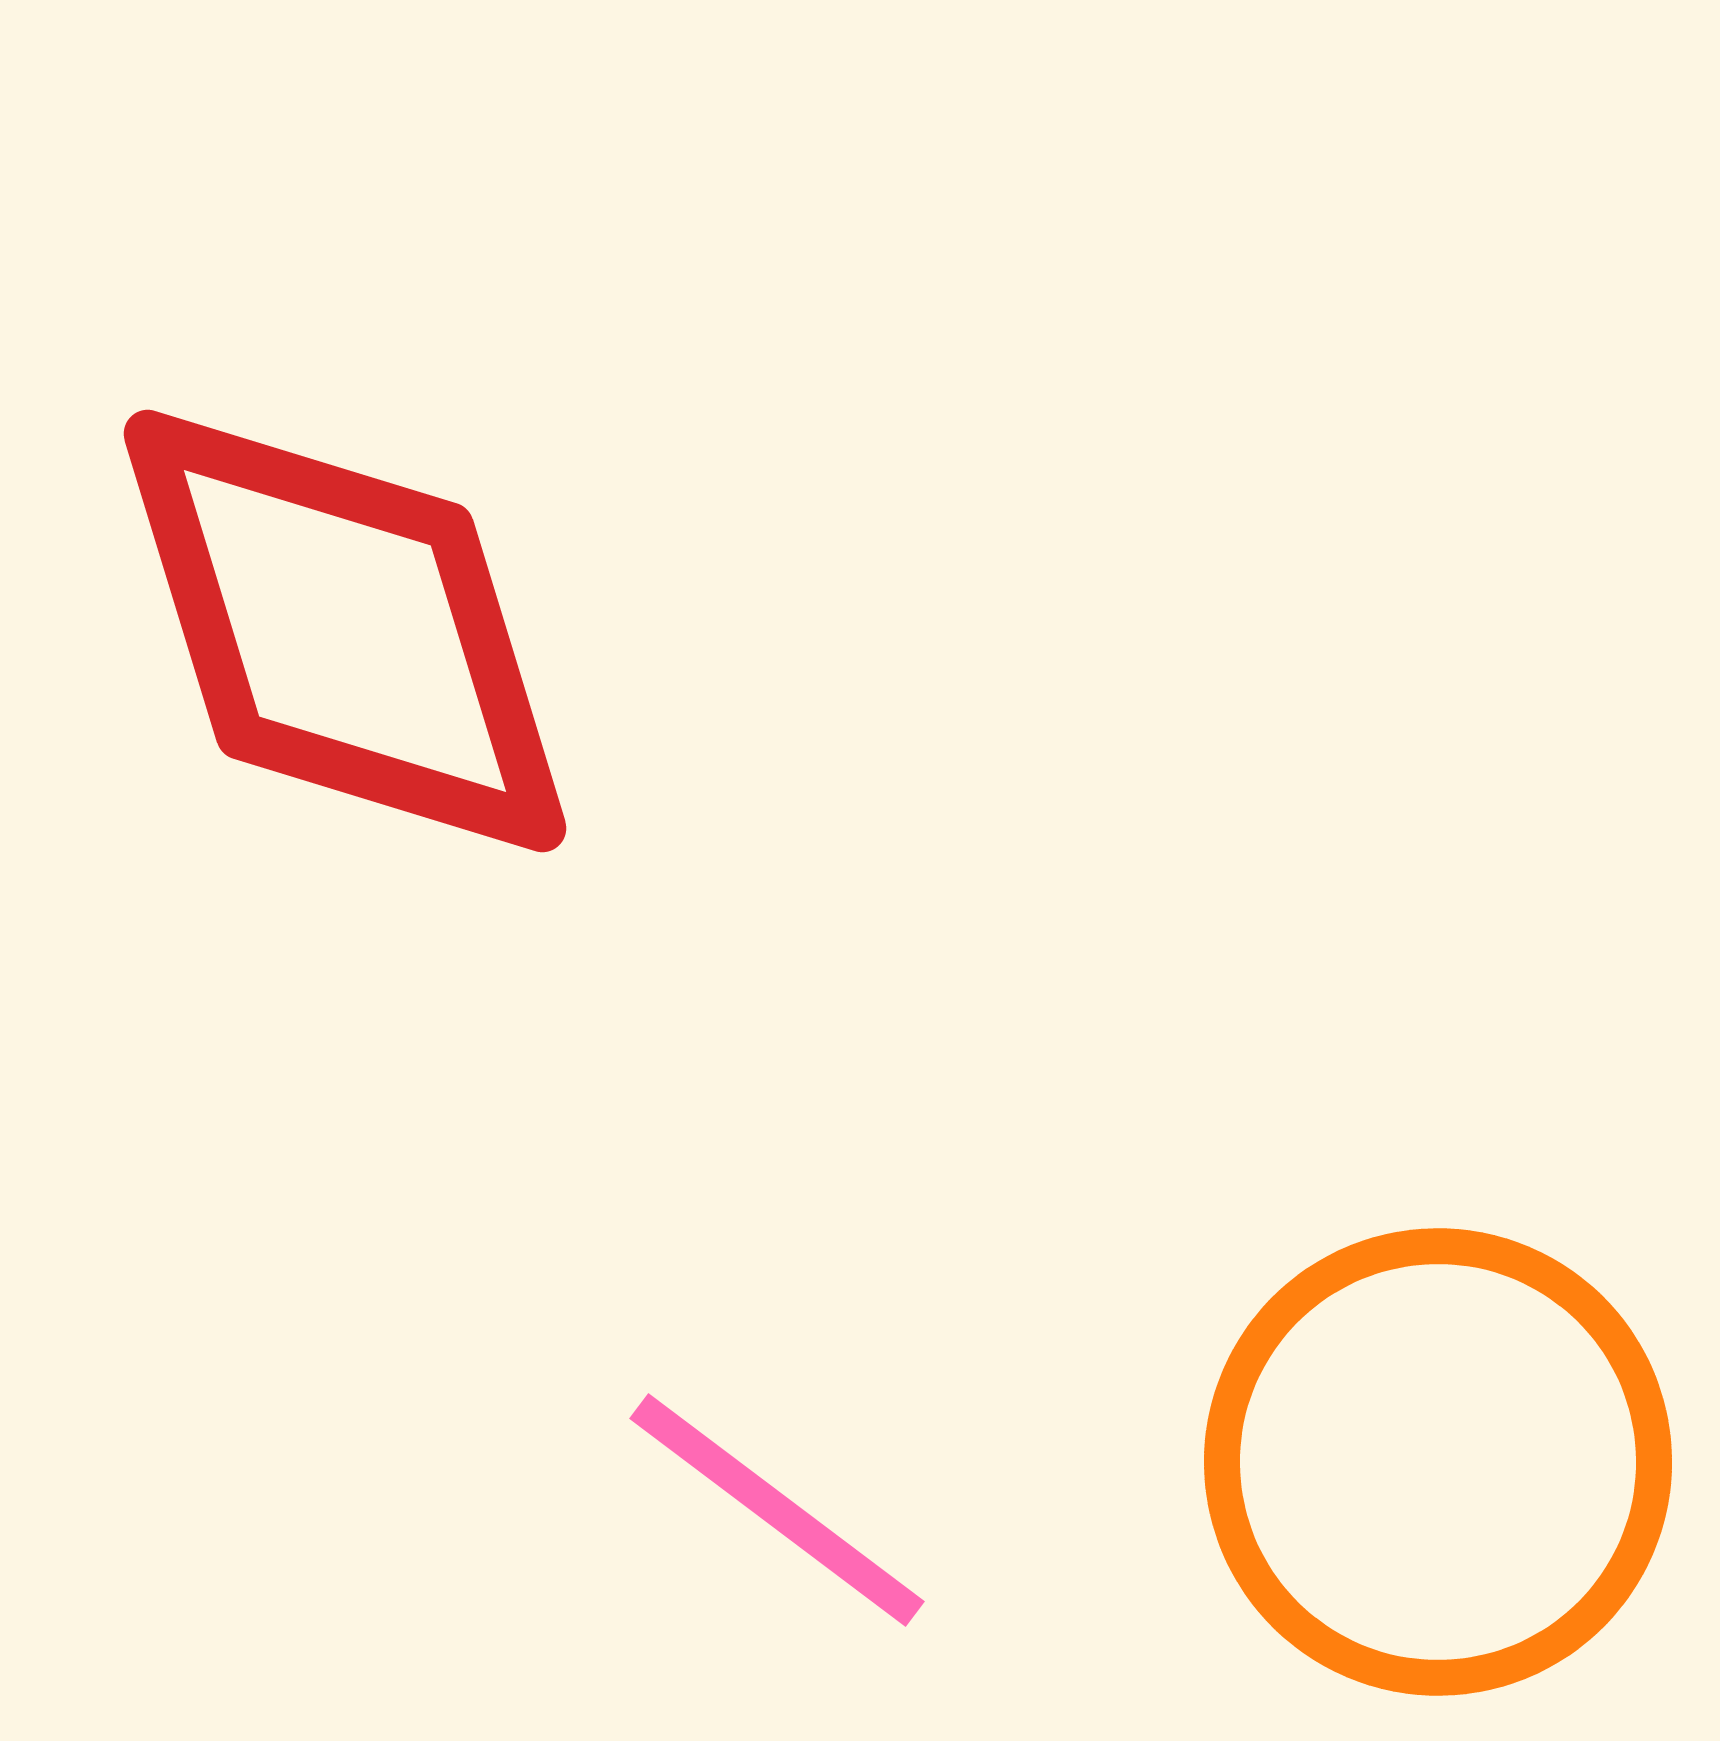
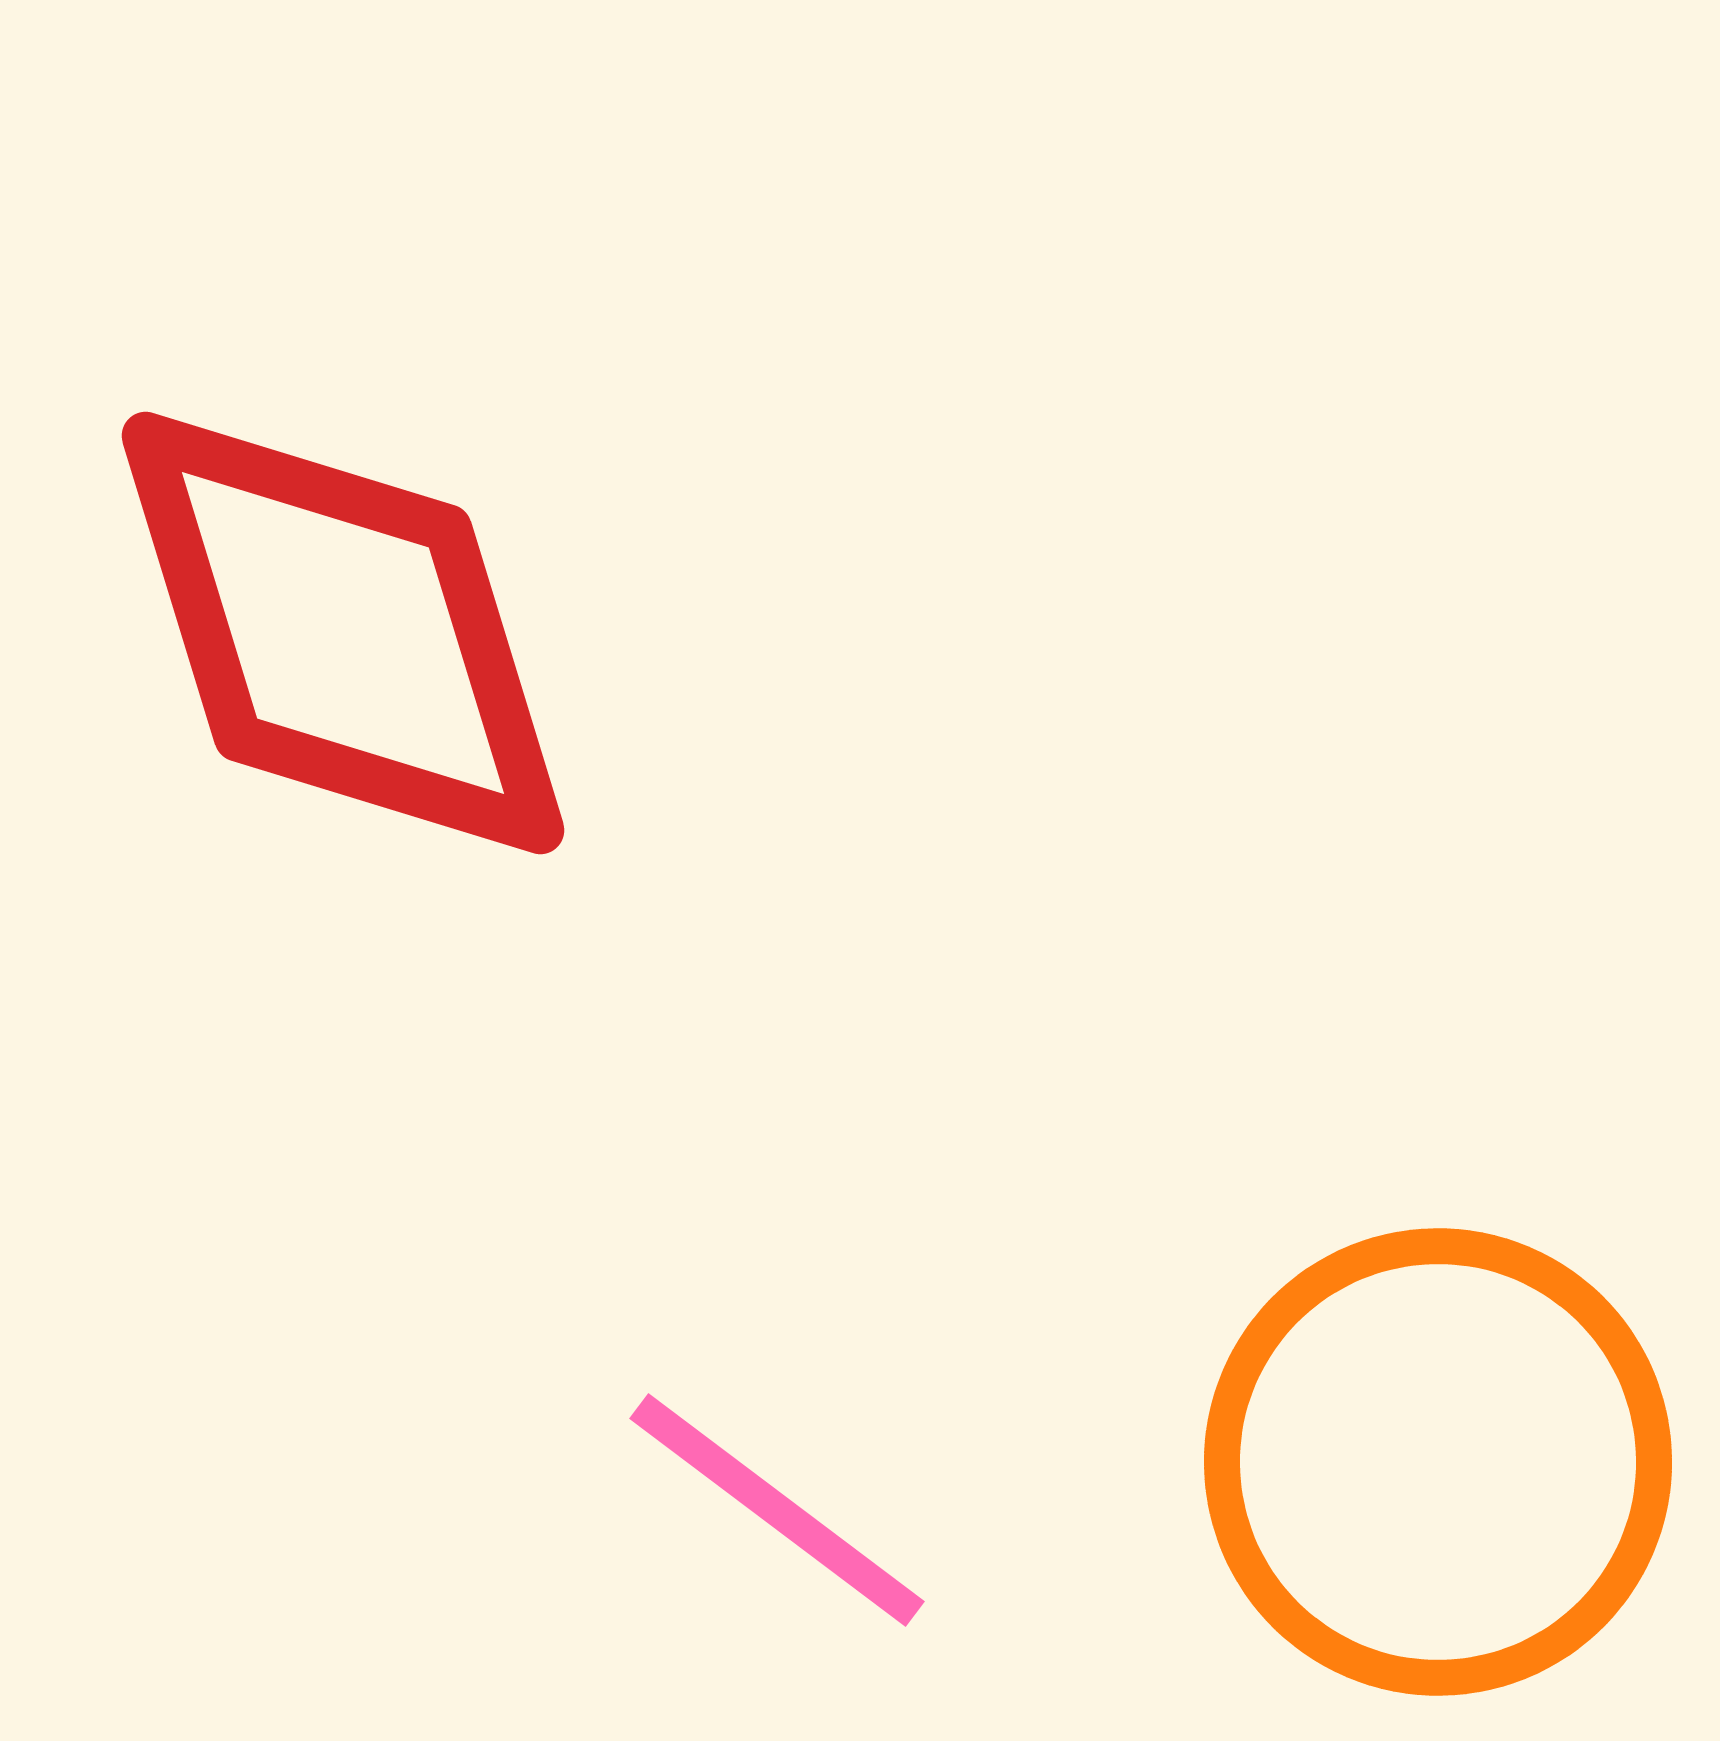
red diamond: moved 2 px left, 2 px down
